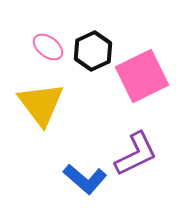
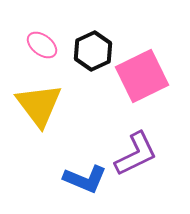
pink ellipse: moved 6 px left, 2 px up
yellow triangle: moved 2 px left, 1 px down
blue L-shape: rotated 18 degrees counterclockwise
